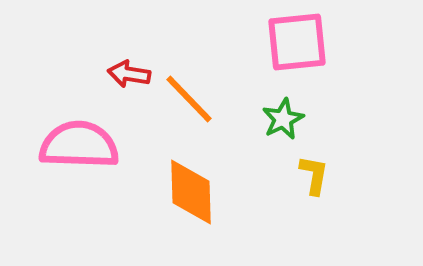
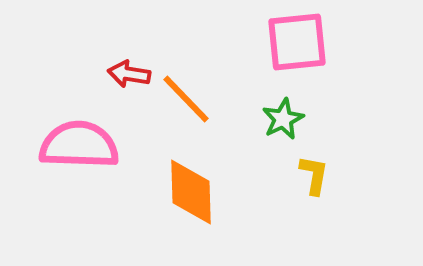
orange line: moved 3 px left
